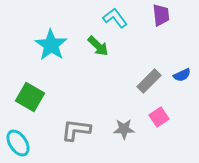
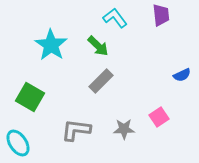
gray rectangle: moved 48 px left
